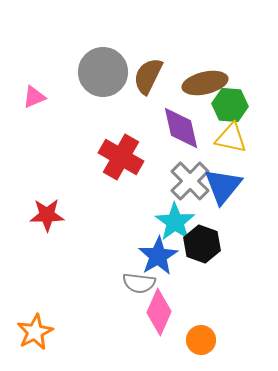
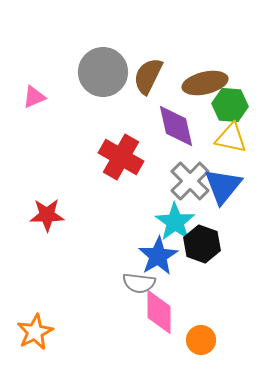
purple diamond: moved 5 px left, 2 px up
pink diamond: rotated 24 degrees counterclockwise
